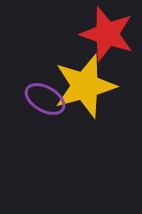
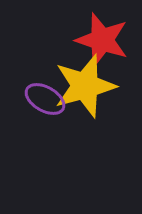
red star: moved 5 px left, 6 px down
